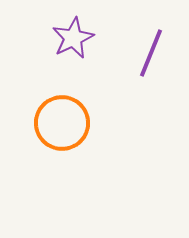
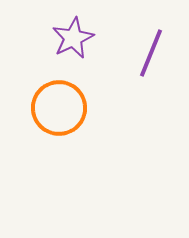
orange circle: moved 3 px left, 15 px up
